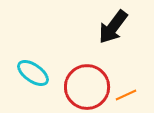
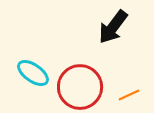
red circle: moved 7 px left
orange line: moved 3 px right
